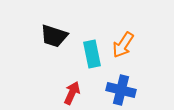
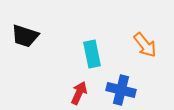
black trapezoid: moved 29 px left
orange arrow: moved 22 px right; rotated 72 degrees counterclockwise
red arrow: moved 7 px right
